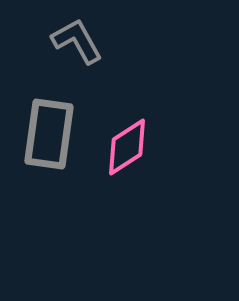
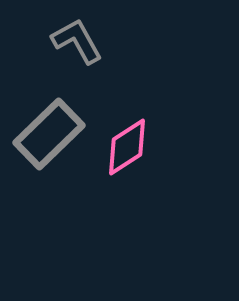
gray rectangle: rotated 38 degrees clockwise
